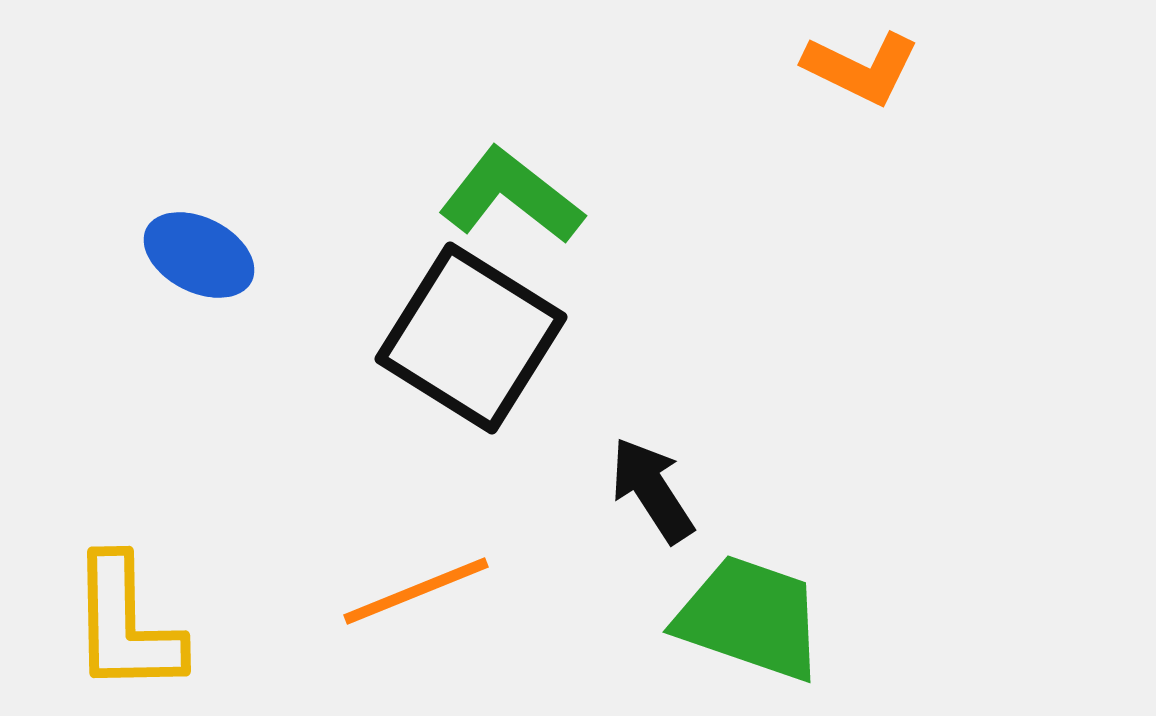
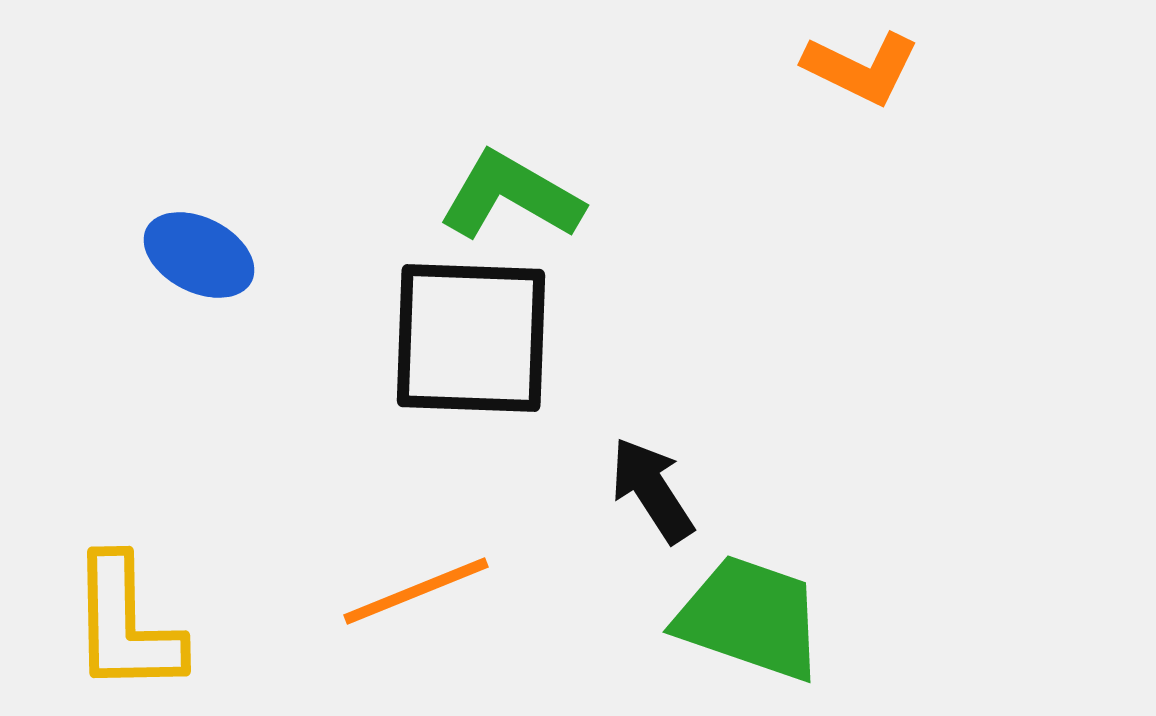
green L-shape: rotated 8 degrees counterclockwise
black square: rotated 30 degrees counterclockwise
